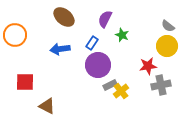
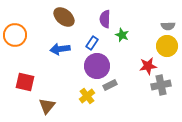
purple semicircle: rotated 24 degrees counterclockwise
gray semicircle: rotated 40 degrees counterclockwise
purple circle: moved 1 px left, 1 px down
red square: rotated 12 degrees clockwise
yellow cross: moved 34 px left, 5 px down
brown triangle: rotated 42 degrees clockwise
